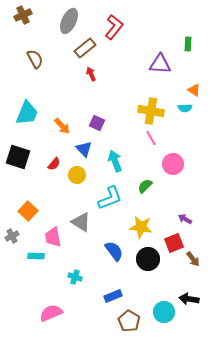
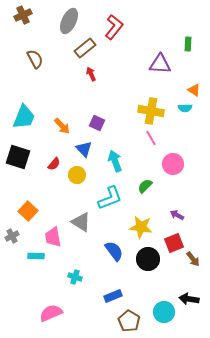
cyan trapezoid: moved 3 px left, 4 px down
purple arrow: moved 8 px left, 4 px up
